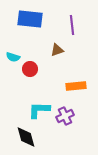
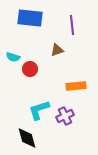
blue rectangle: moved 1 px up
cyan L-shape: rotated 20 degrees counterclockwise
black diamond: moved 1 px right, 1 px down
